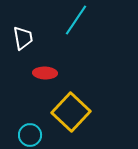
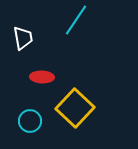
red ellipse: moved 3 px left, 4 px down
yellow square: moved 4 px right, 4 px up
cyan circle: moved 14 px up
